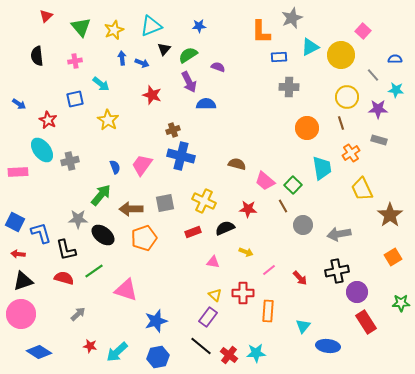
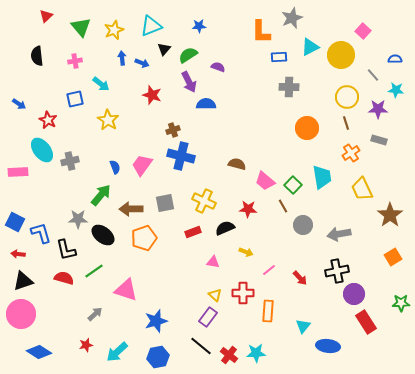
brown line at (341, 123): moved 5 px right
cyan trapezoid at (322, 168): moved 9 px down
purple circle at (357, 292): moved 3 px left, 2 px down
gray arrow at (78, 314): moved 17 px right
red star at (90, 346): moved 4 px left, 1 px up; rotated 24 degrees counterclockwise
